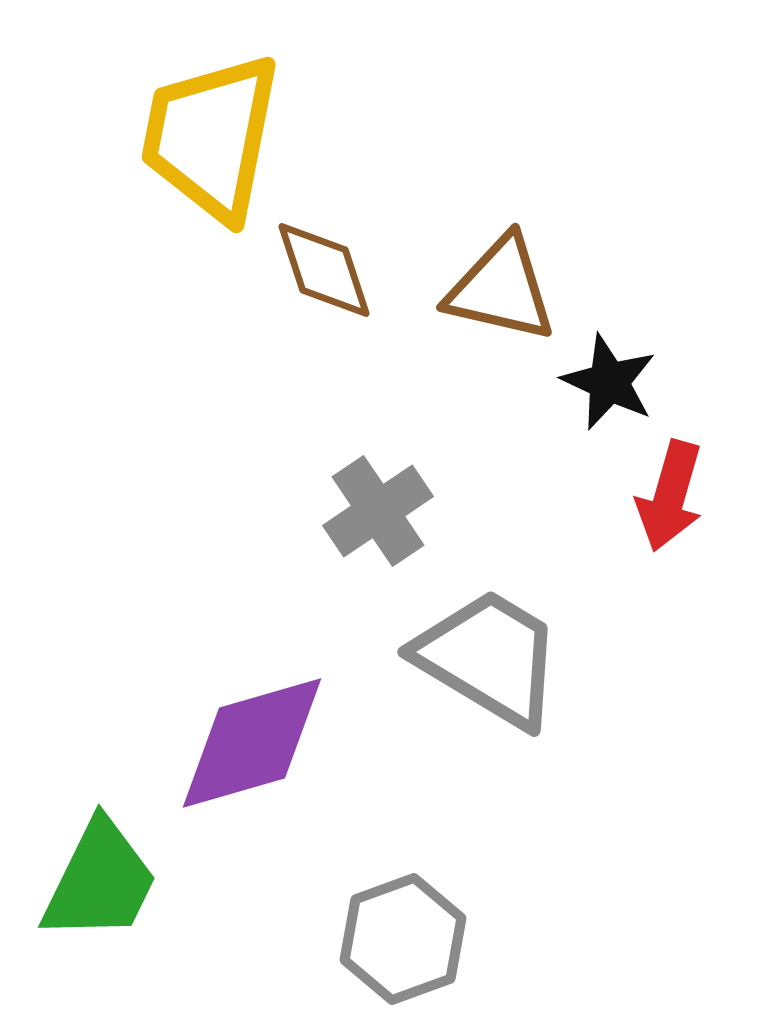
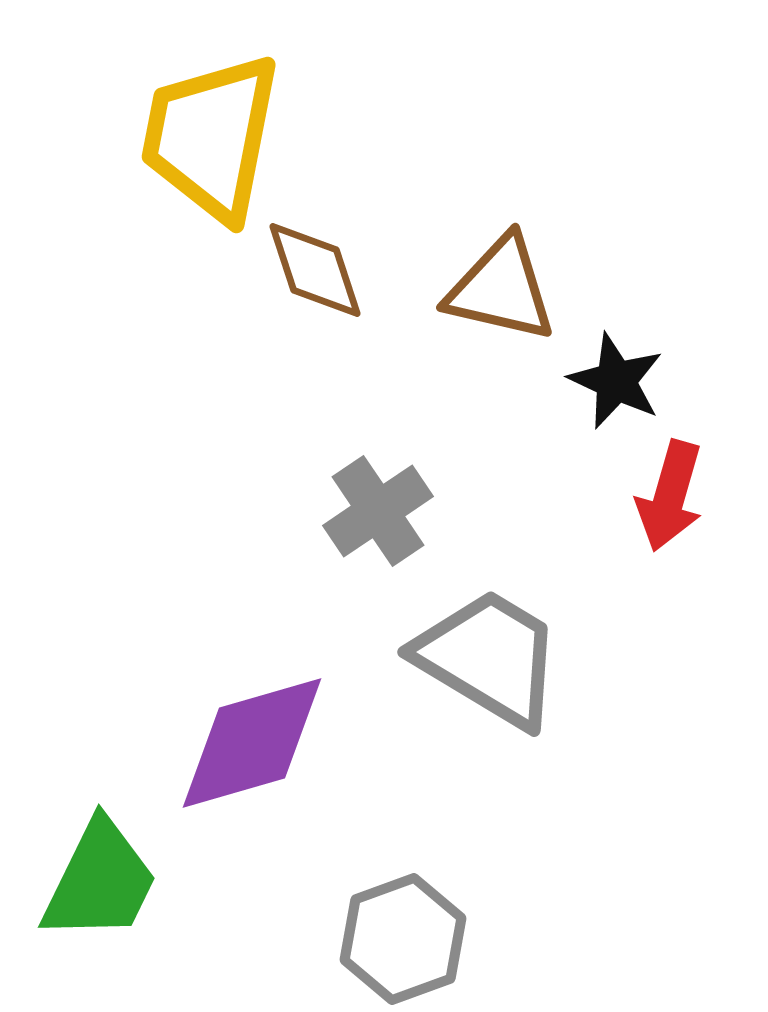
brown diamond: moved 9 px left
black star: moved 7 px right, 1 px up
